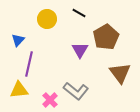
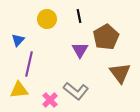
black line: moved 3 px down; rotated 48 degrees clockwise
